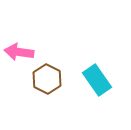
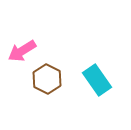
pink arrow: moved 3 px right, 1 px up; rotated 40 degrees counterclockwise
